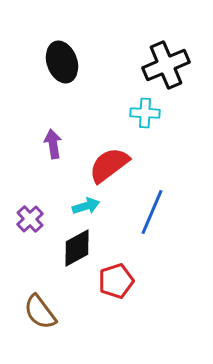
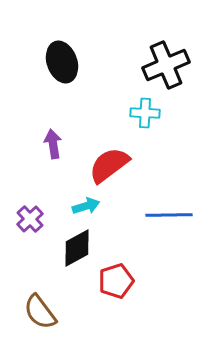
blue line: moved 17 px right, 3 px down; rotated 66 degrees clockwise
